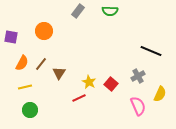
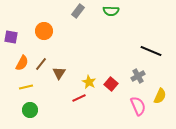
green semicircle: moved 1 px right
yellow line: moved 1 px right
yellow semicircle: moved 2 px down
